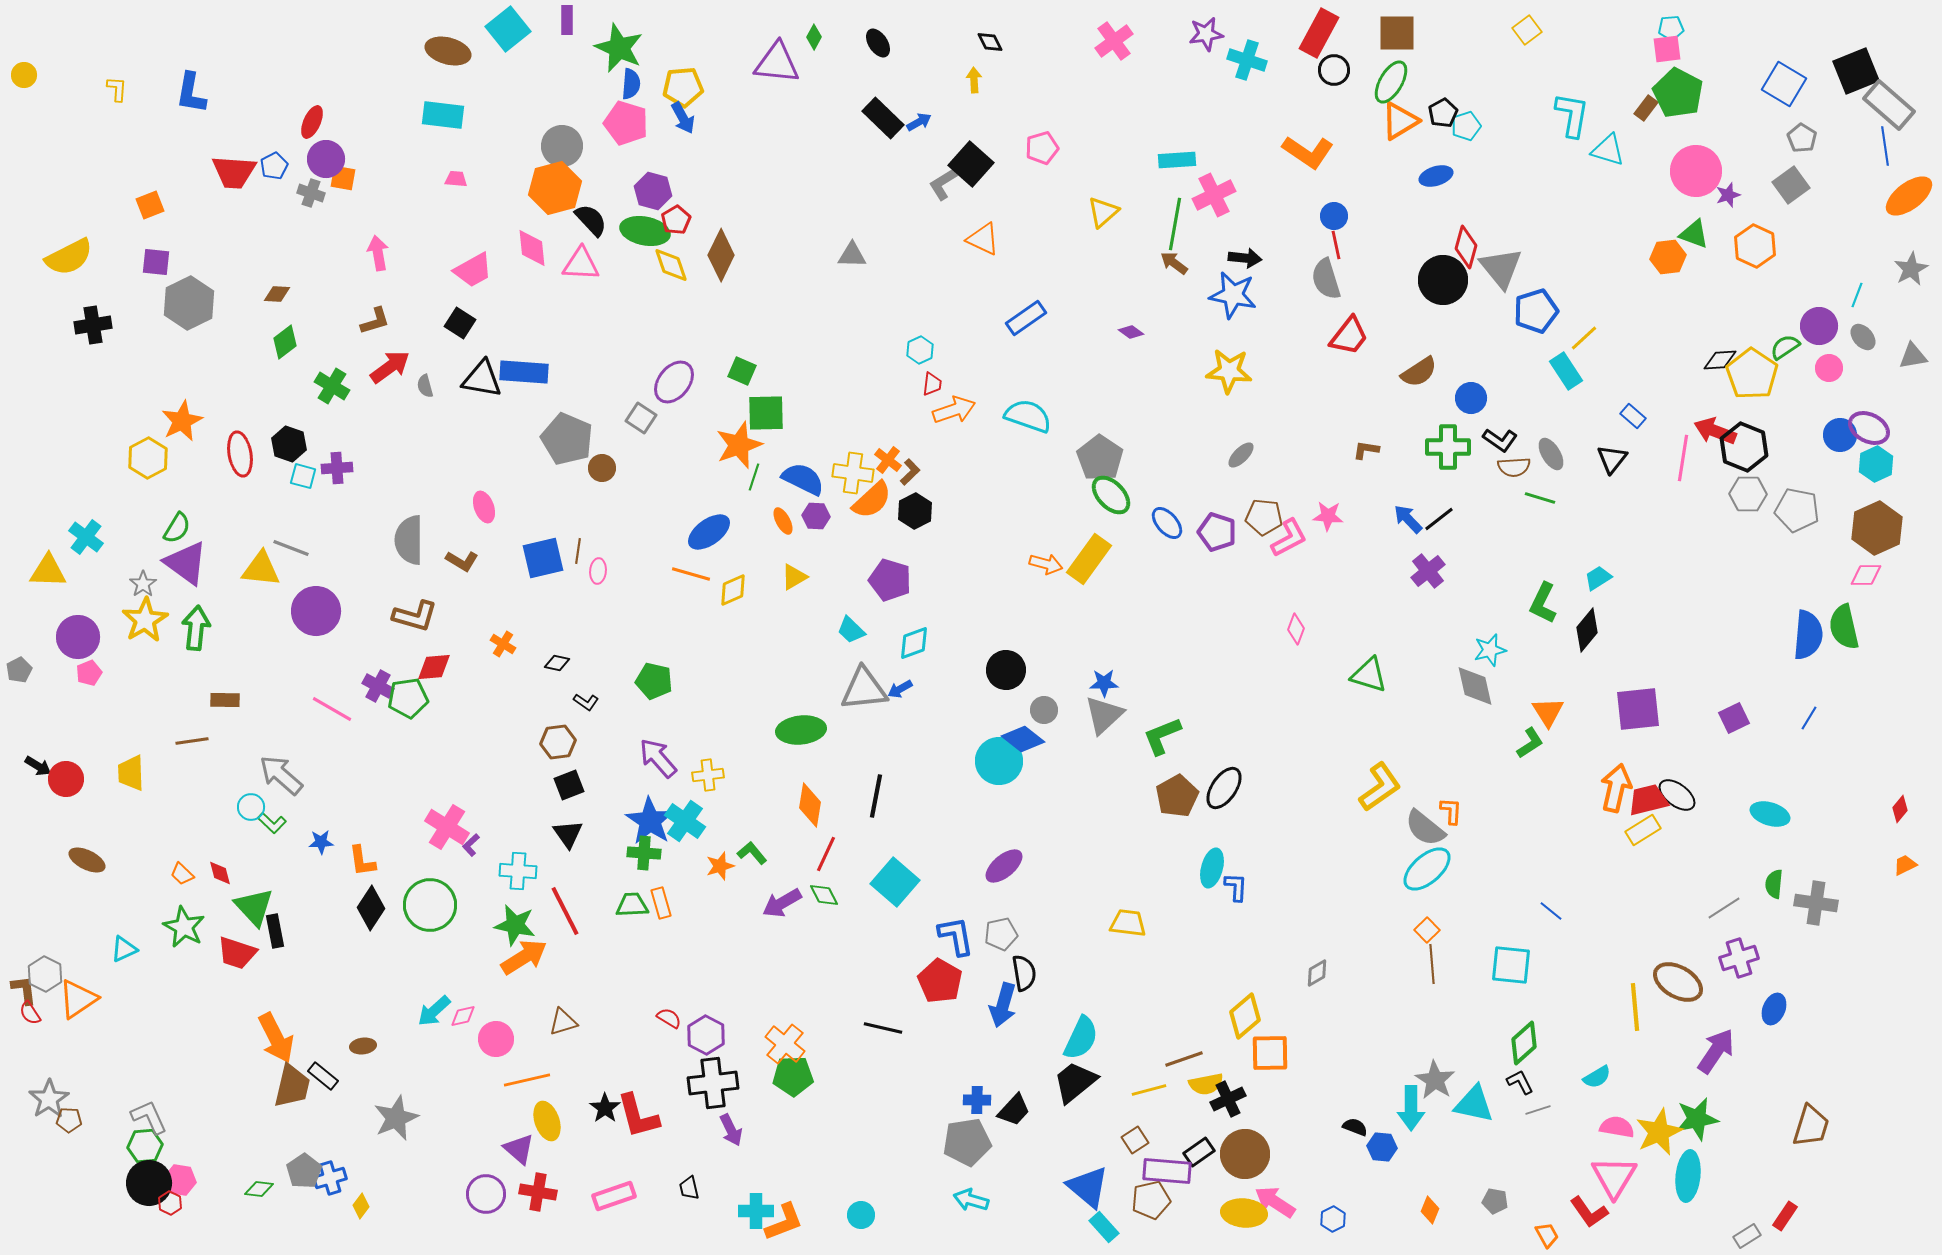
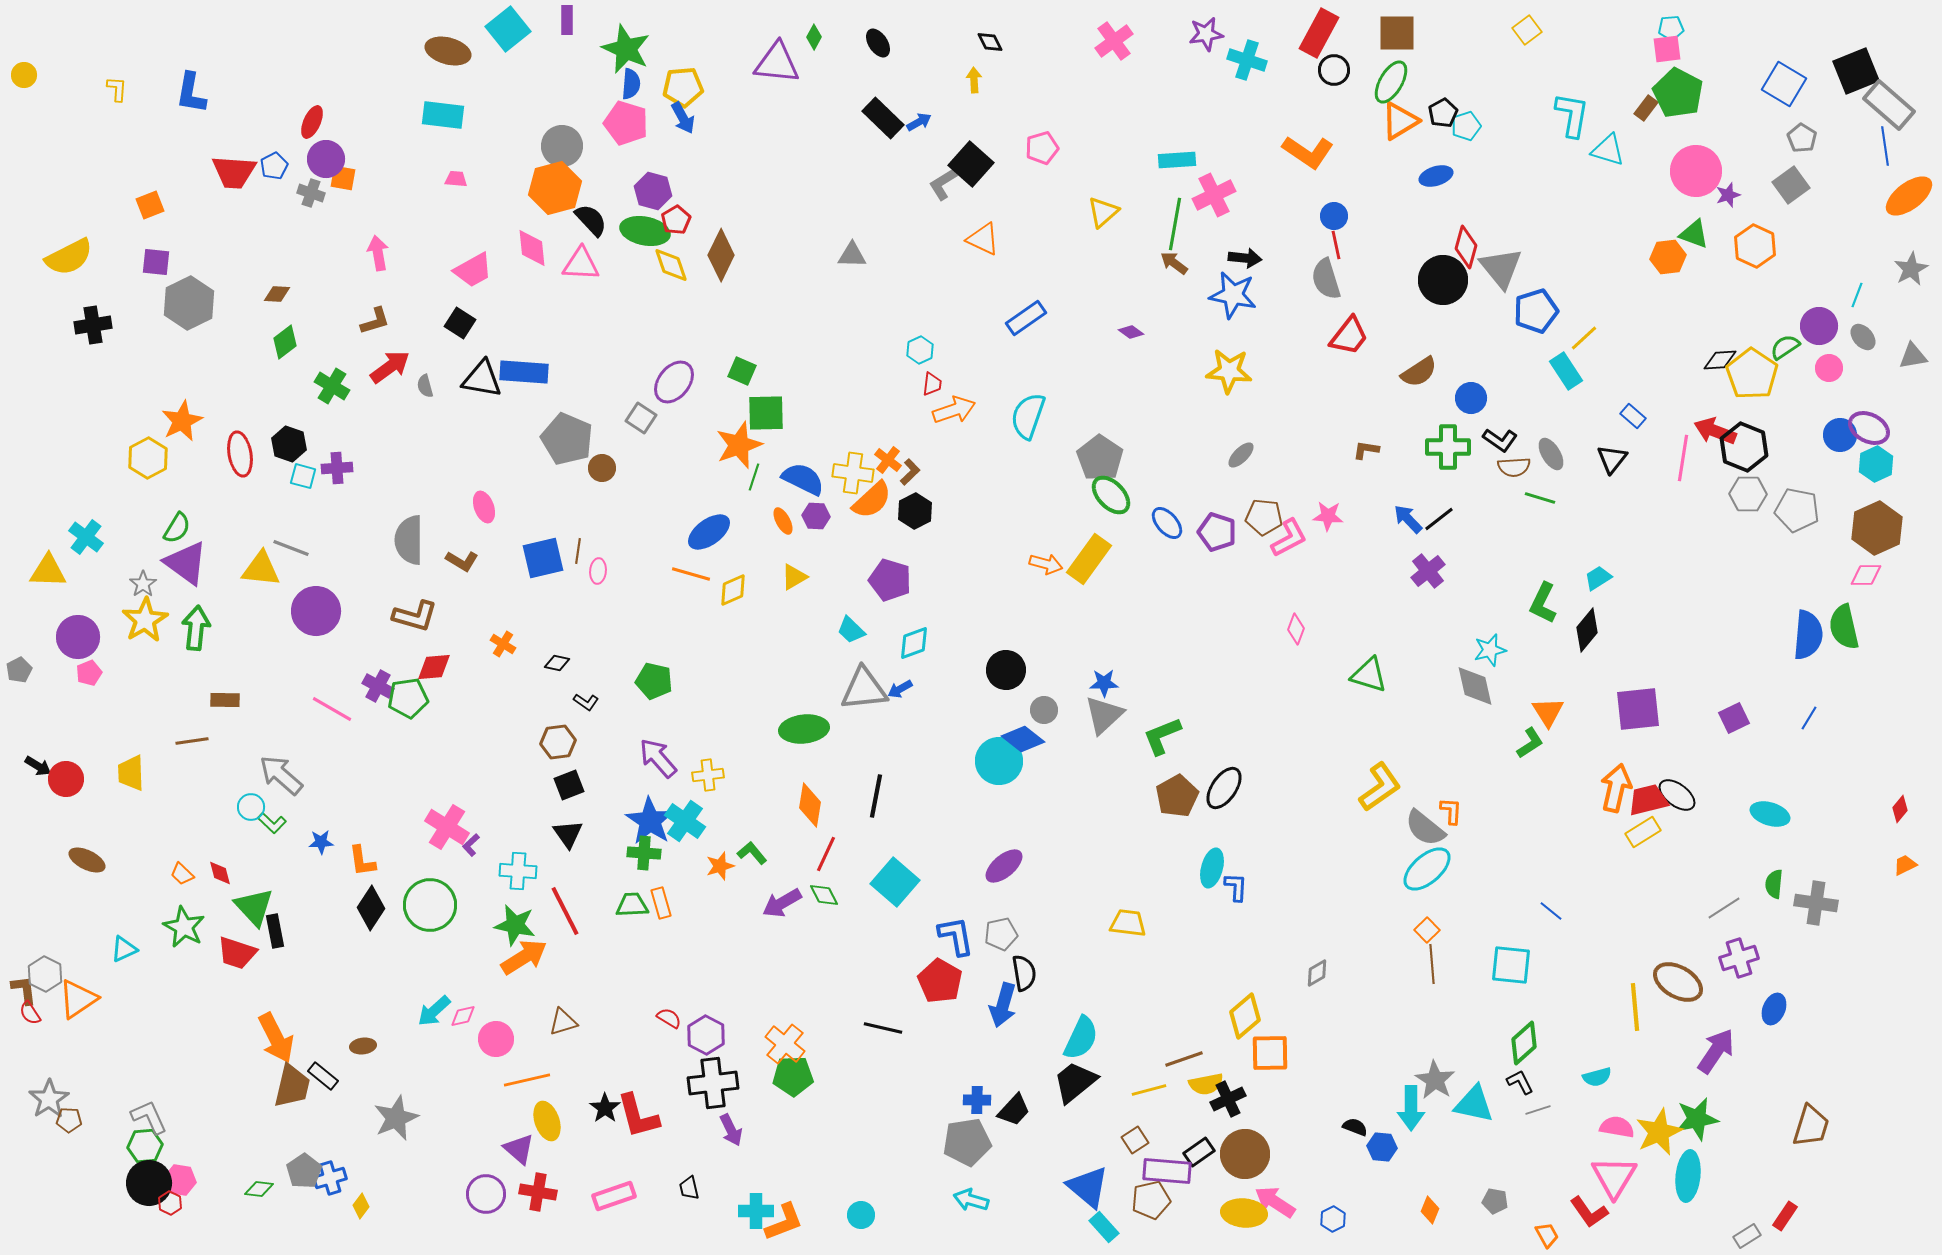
green star at (619, 48): moved 7 px right, 1 px down
cyan semicircle at (1028, 416): rotated 90 degrees counterclockwise
green ellipse at (801, 730): moved 3 px right, 1 px up
yellow rectangle at (1643, 830): moved 2 px down
cyan semicircle at (1597, 1077): rotated 16 degrees clockwise
